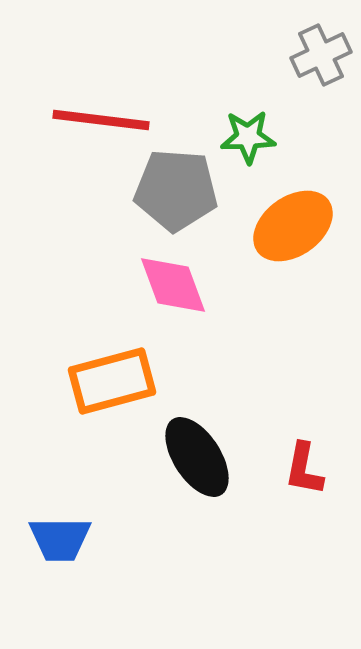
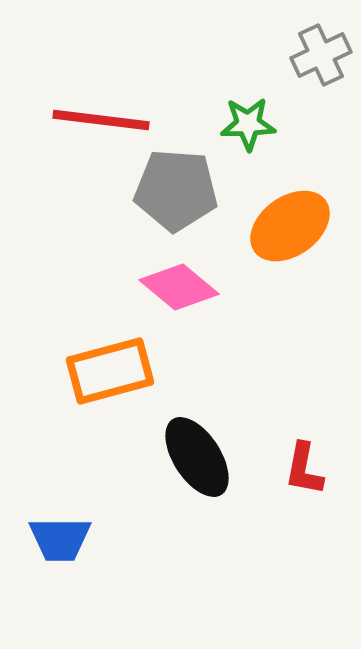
green star: moved 13 px up
orange ellipse: moved 3 px left
pink diamond: moved 6 px right, 2 px down; rotated 30 degrees counterclockwise
orange rectangle: moved 2 px left, 10 px up
